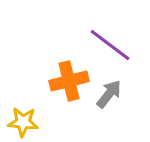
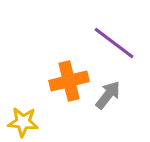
purple line: moved 4 px right, 2 px up
gray arrow: moved 1 px left, 1 px down
